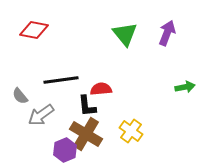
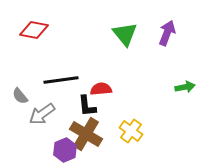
gray arrow: moved 1 px right, 1 px up
